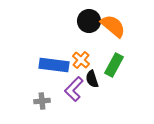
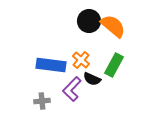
blue rectangle: moved 3 px left
black semicircle: rotated 48 degrees counterclockwise
purple L-shape: moved 2 px left
